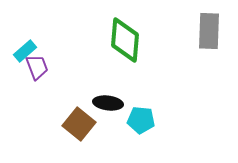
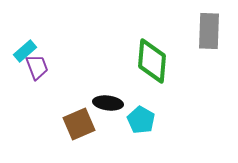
green diamond: moved 27 px right, 21 px down
cyan pentagon: rotated 24 degrees clockwise
brown square: rotated 28 degrees clockwise
